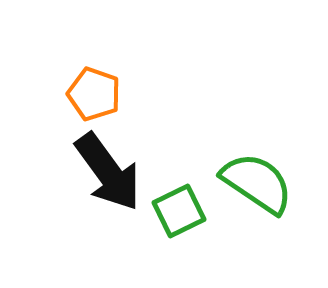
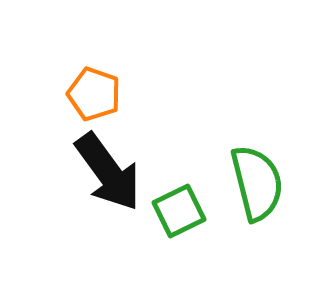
green semicircle: rotated 42 degrees clockwise
